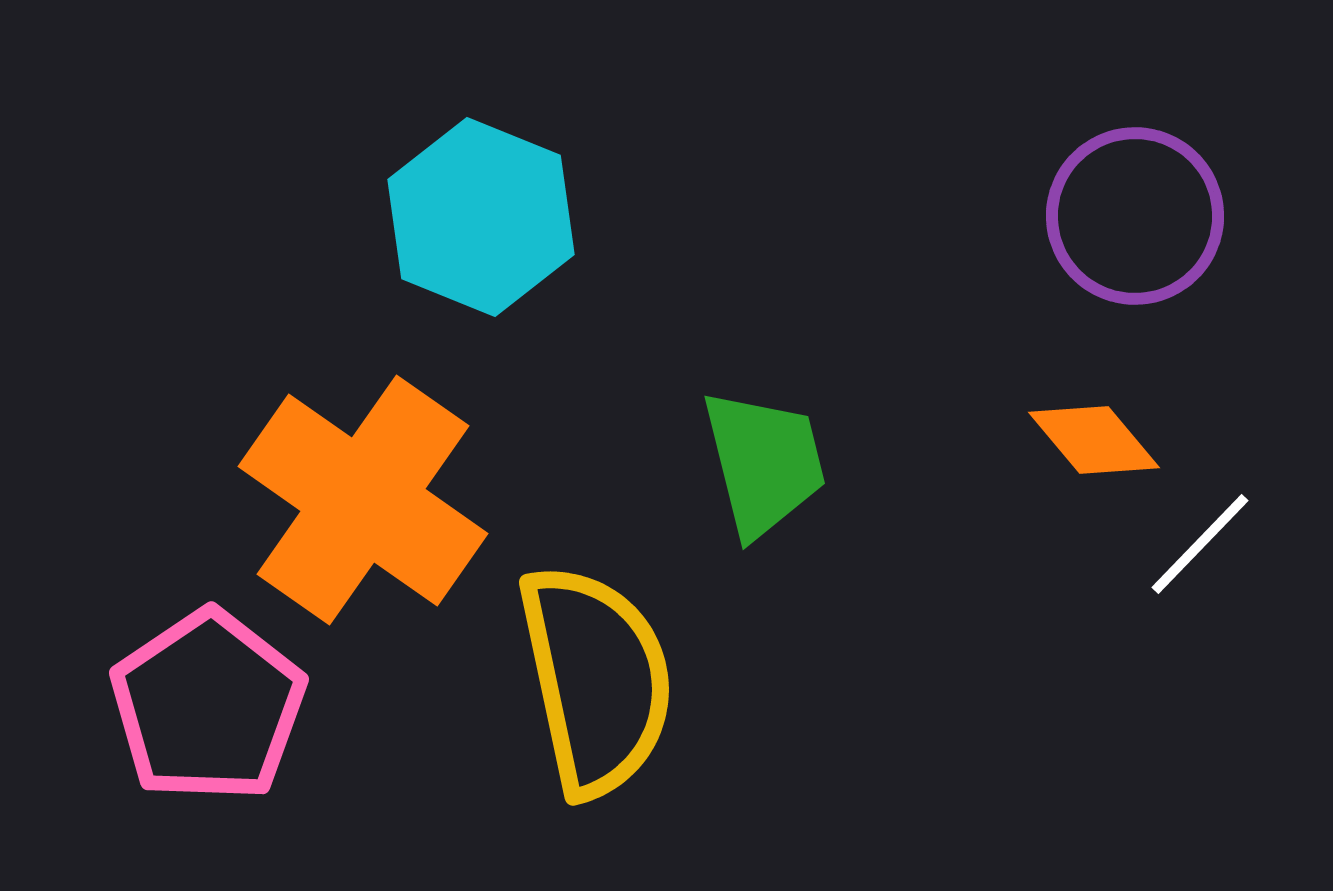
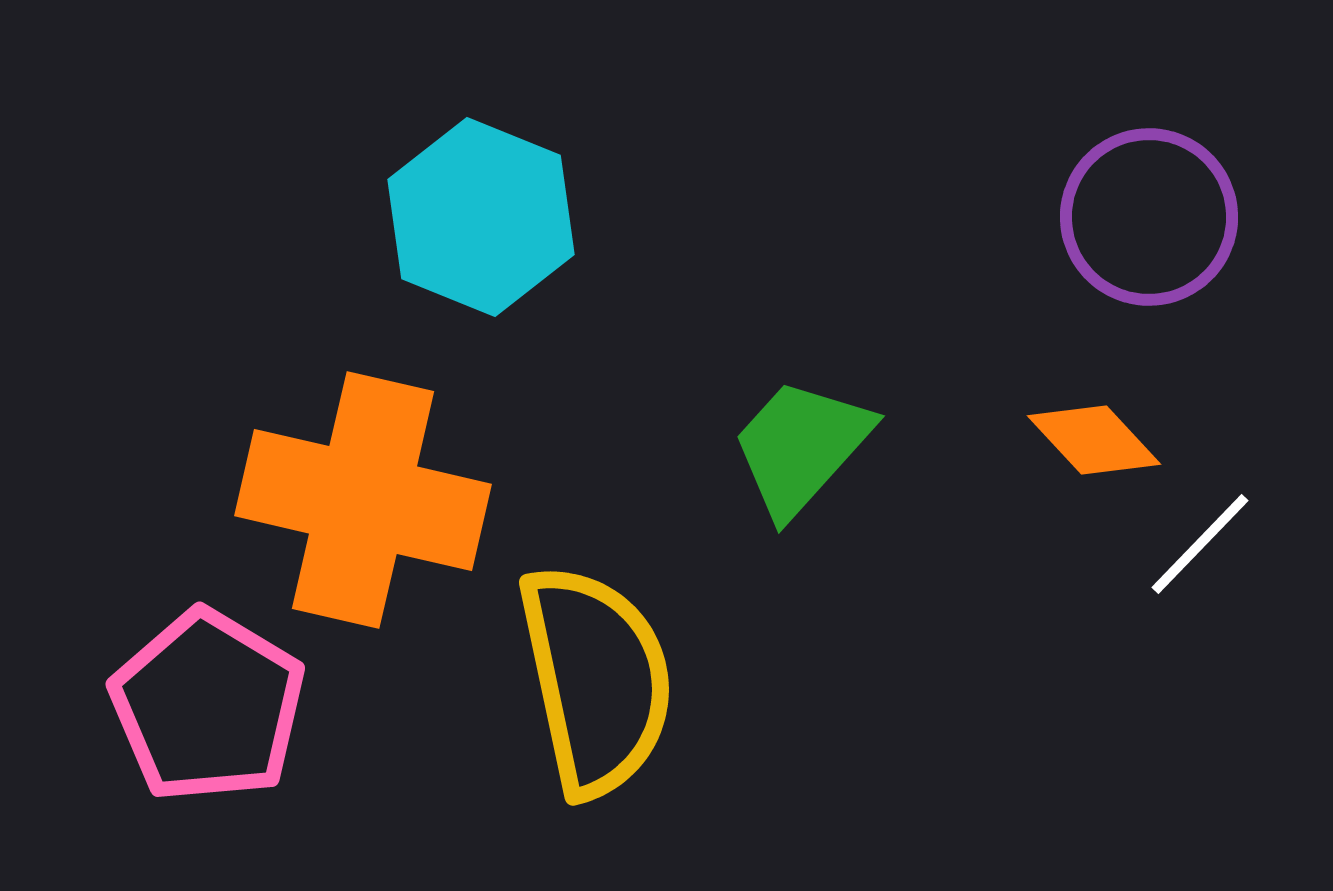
purple circle: moved 14 px right, 1 px down
orange diamond: rotated 3 degrees counterclockwise
green trapezoid: moved 37 px right, 16 px up; rotated 124 degrees counterclockwise
orange cross: rotated 22 degrees counterclockwise
pink pentagon: rotated 7 degrees counterclockwise
